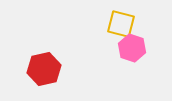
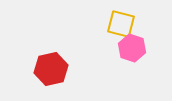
red hexagon: moved 7 px right
